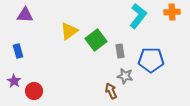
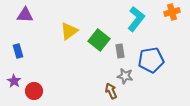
orange cross: rotated 14 degrees counterclockwise
cyan L-shape: moved 2 px left, 3 px down
green square: moved 3 px right; rotated 15 degrees counterclockwise
blue pentagon: rotated 10 degrees counterclockwise
